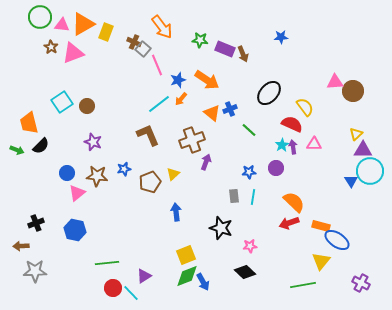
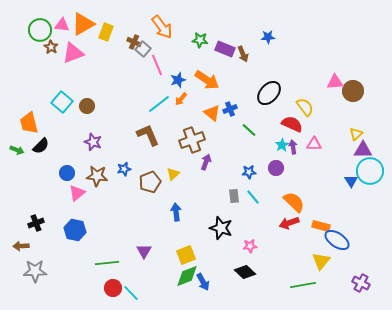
green circle at (40, 17): moved 13 px down
blue star at (281, 37): moved 13 px left
cyan square at (62, 102): rotated 15 degrees counterclockwise
cyan line at (253, 197): rotated 49 degrees counterclockwise
purple triangle at (144, 276): moved 25 px up; rotated 28 degrees counterclockwise
